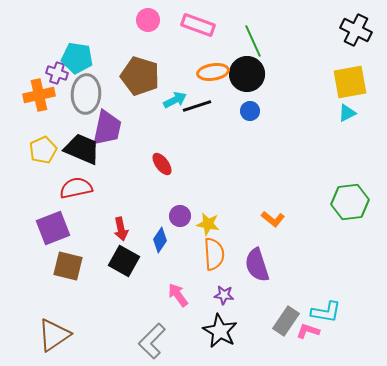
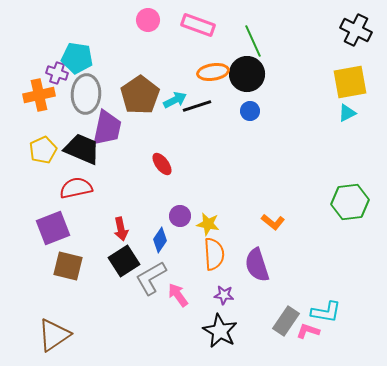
brown pentagon: moved 19 px down; rotated 21 degrees clockwise
orange L-shape: moved 3 px down
black square: rotated 28 degrees clockwise
gray L-shape: moved 1 px left, 63 px up; rotated 15 degrees clockwise
